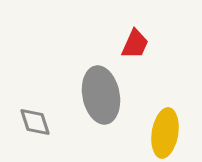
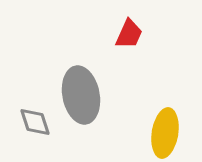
red trapezoid: moved 6 px left, 10 px up
gray ellipse: moved 20 px left
